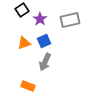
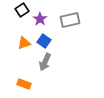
blue square: rotated 32 degrees counterclockwise
orange rectangle: moved 4 px left, 2 px up
